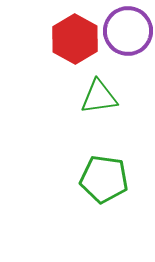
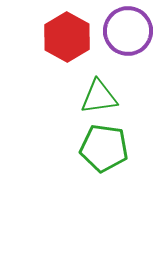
red hexagon: moved 8 px left, 2 px up
green pentagon: moved 31 px up
